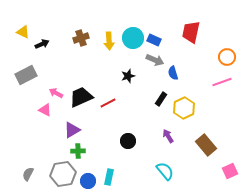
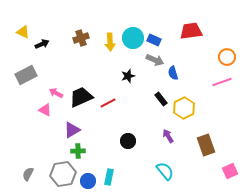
red trapezoid: moved 1 px up; rotated 70 degrees clockwise
yellow arrow: moved 1 px right, 1 px down
black rectangle: rotated 72 degrees counterclockwise
brown rectangle: rotated 20 degrees clockwise
